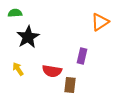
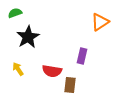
green semicircle: rotated 16 degrees counterclockwise
